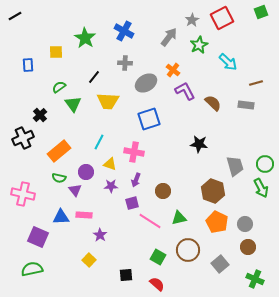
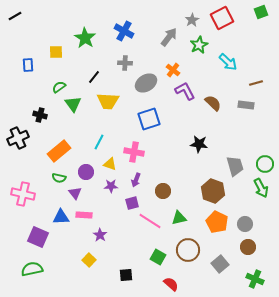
black cross at (40, 115): rotated 32 degrees counterclockwise
black cross at (23, 138): moved 5 px left
purple triangle at (75, 190): moved 3 px down
red semicircle at (157, 284): moved 14 px right
